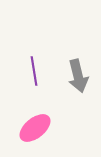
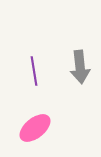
gray arrow: moved 2 px right, 9 px up; rotated 8 degrees clockwise
